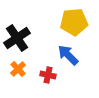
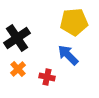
red cross: moved 1 px left, 2 px down
